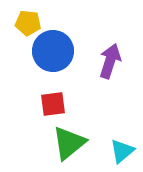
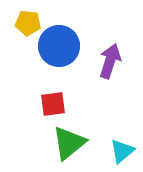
blue circle: moved 6 px right, 5 px up
